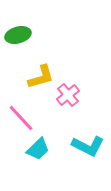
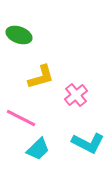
green ellipse: moved 1 px right; rotated 35 degrees clockwise
pink cross: moved 8 px right
pink line: rotated 20 degrees counterclockwise
cyan L-shape: moved 3 px up
